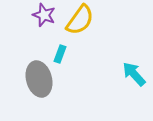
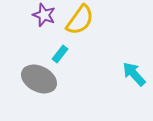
cyan rectangle: rotated 18 degrees clockwise
gray ellipse: rotated 48 degrees counterclockwise
